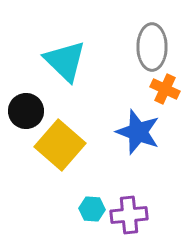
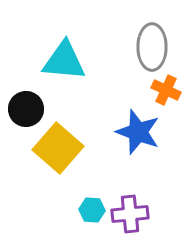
cyan triangle: moved 1 px left; rotated 39 degrees counterclockwise
orange cross: moved 1 px right, 1 px down
black circle: moved 2 px up
yellow square: moved 2 px left, 3 px down
cyan hexagon: moved 1 px down
purple cross: moved 1 px right, 1 px up
